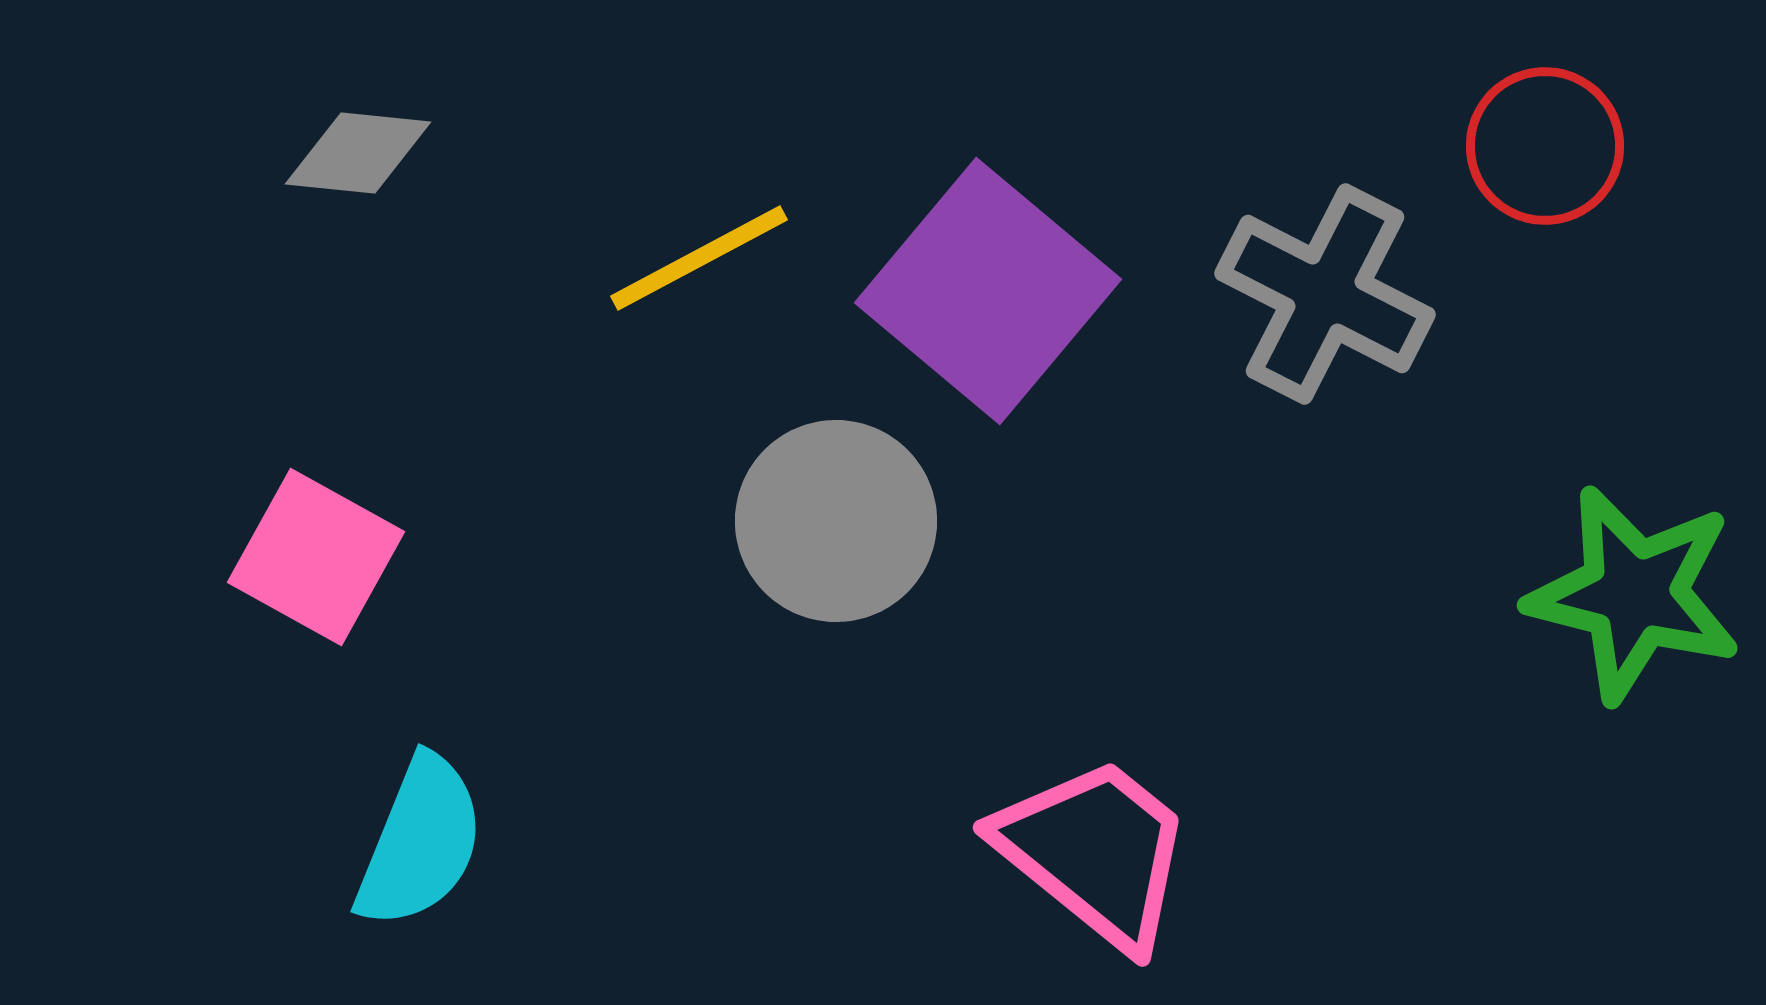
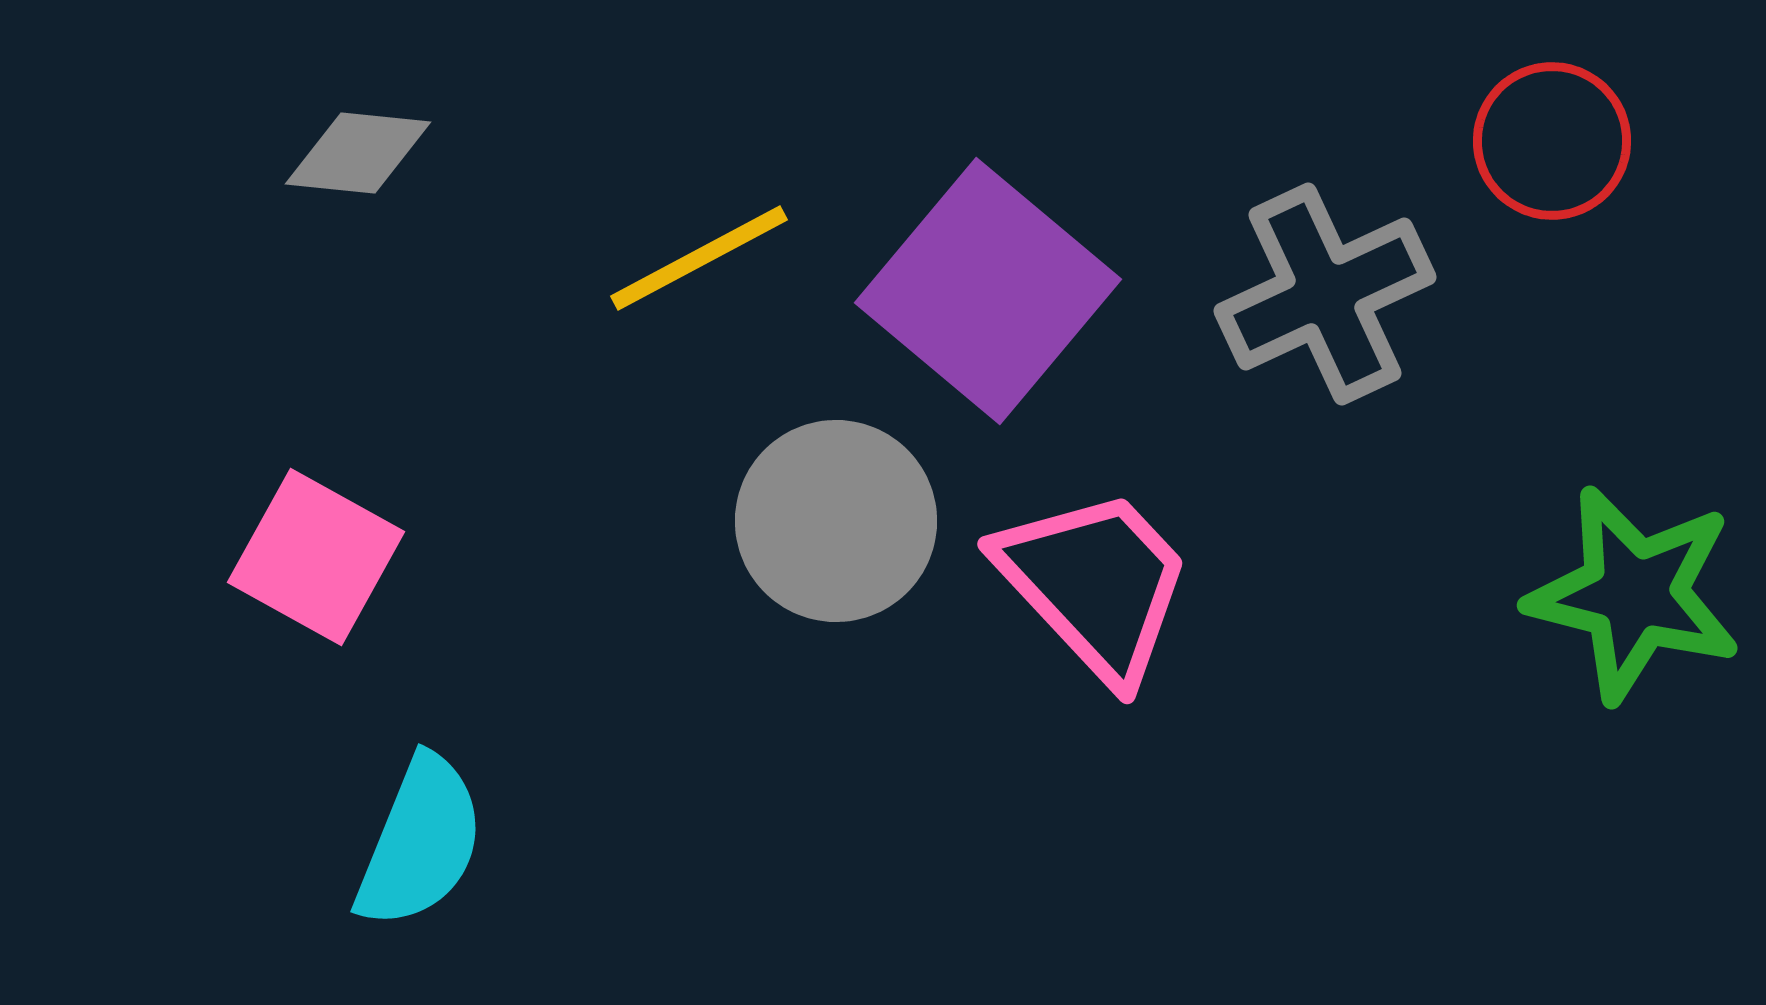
red circle: moved 7 px right, 5 px up
gray cross: rotated 38 degrees clockwise
pink trapezoid: moved 268 px up; rotated 8 degrees clockwise
